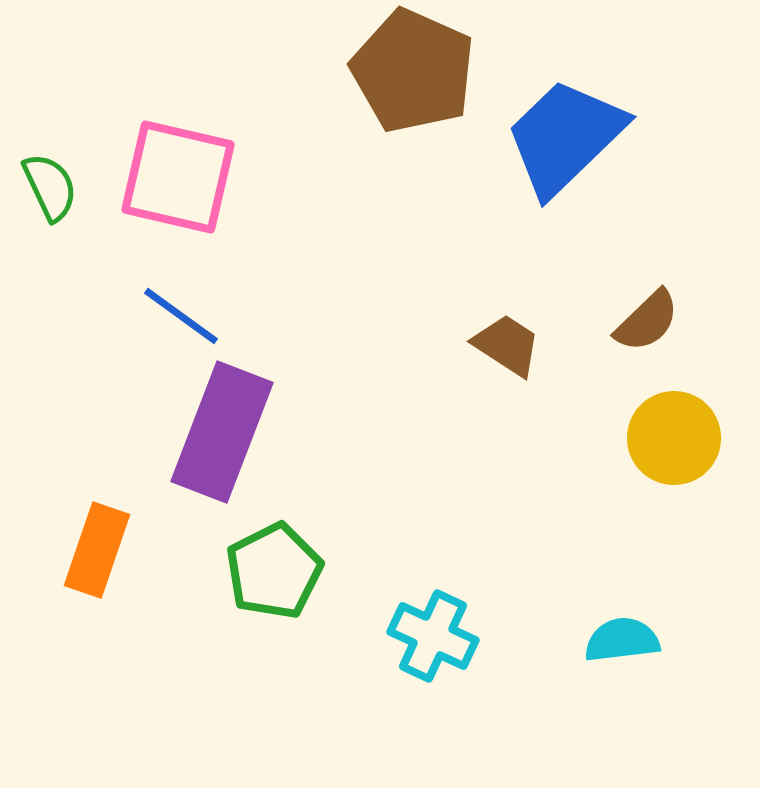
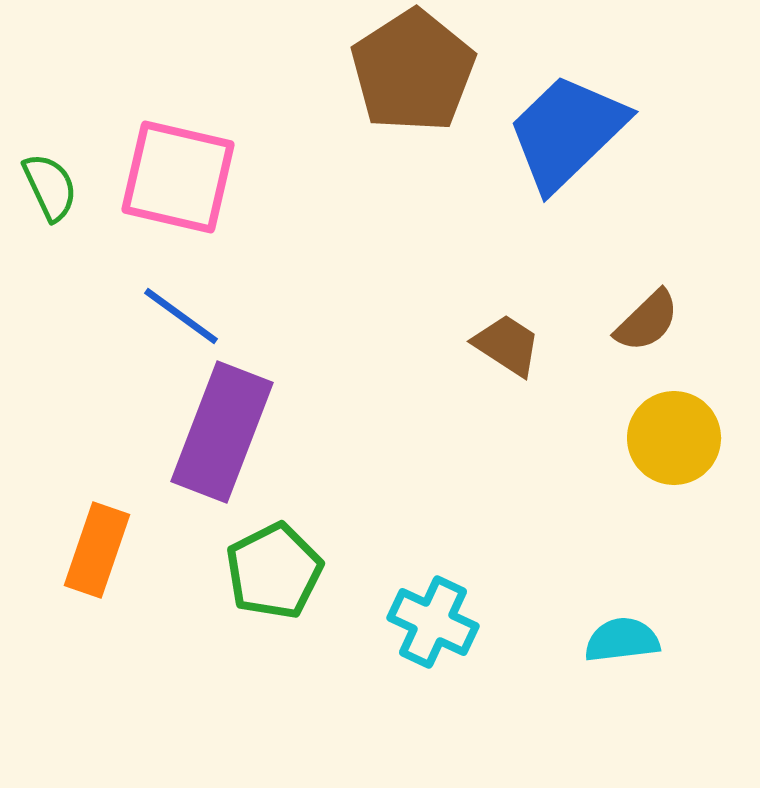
brown pentagon: rotated 15 degrees clockwise
blue trapezoid: moved 2 px right, 5 px up
cyan cross: moved 14 px up
